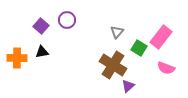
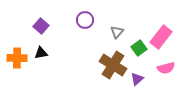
purple circle: moved 18 px right
green square: rotated 21 degrees clockwise
black triangle: moved 1 px left, 1 px down
pink semicircle: rotated 36 degrees counterclockwise
purple triangle: moved 9 px right, 7 px up
